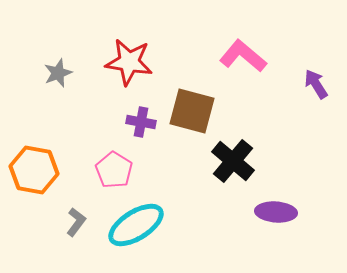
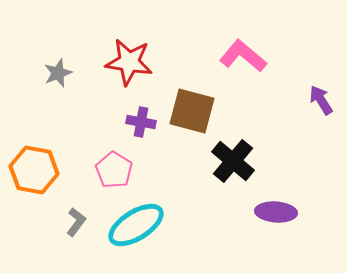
purple arrow: moved 5 px right, 16 px down
